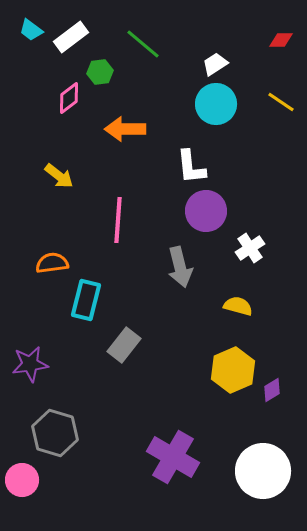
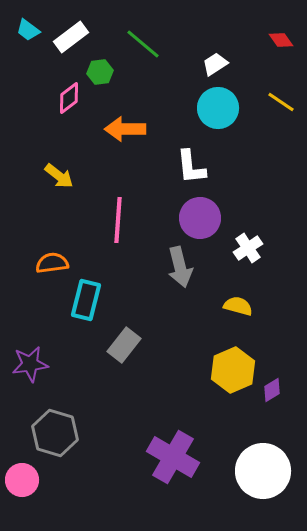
cyan trapezoid: moved 3 px left
red diamond: rotated 55 degrees clockwise
cyan circle: moved 2 px right, 4 px down
purple circle: moved 6 px left, 7 px down
white cross: moved 2 px left
